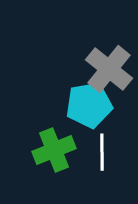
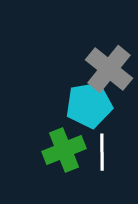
green cross: moved 10 px right
